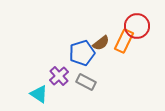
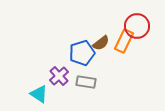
gray rectangle: rotated 18 degrees counterclockwise
